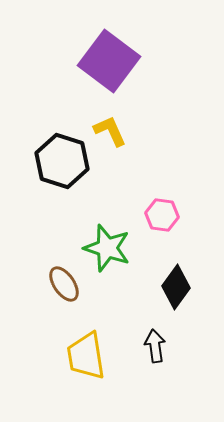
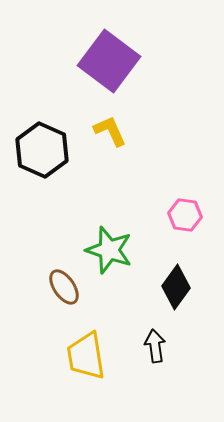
black hexagon: moved 20 px left, 11 px up; rotated 6 degrees clockwise
pink hexagon: moved 23 px right
green star: moved 2 px right, 2 px down
brown ellipse: moved 3 px down
